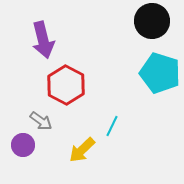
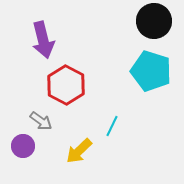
black circle: moved 2 px right
cyan pentagon: moved 9 px left, 2 px up
purple circle: moved 1 px down
yellow arrow: moved 3 px left, 1 px down
